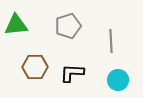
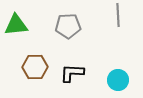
gray pentagon: rotated 15 degrees clockwise
gray line: moved 7 px right, 26 px up
